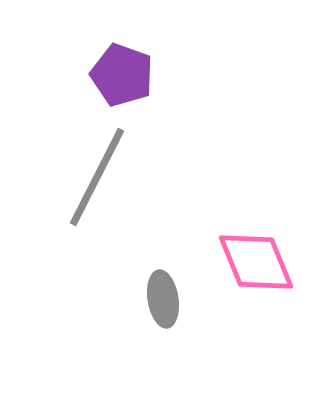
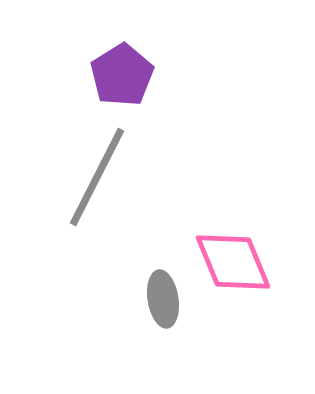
purple pentagon: rotated 20 degrees clockwise
pink diamond: moved 23 px left
